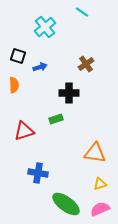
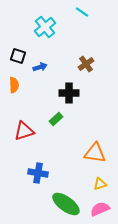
green rectangle: rotated 24 degrees counterclockwise
